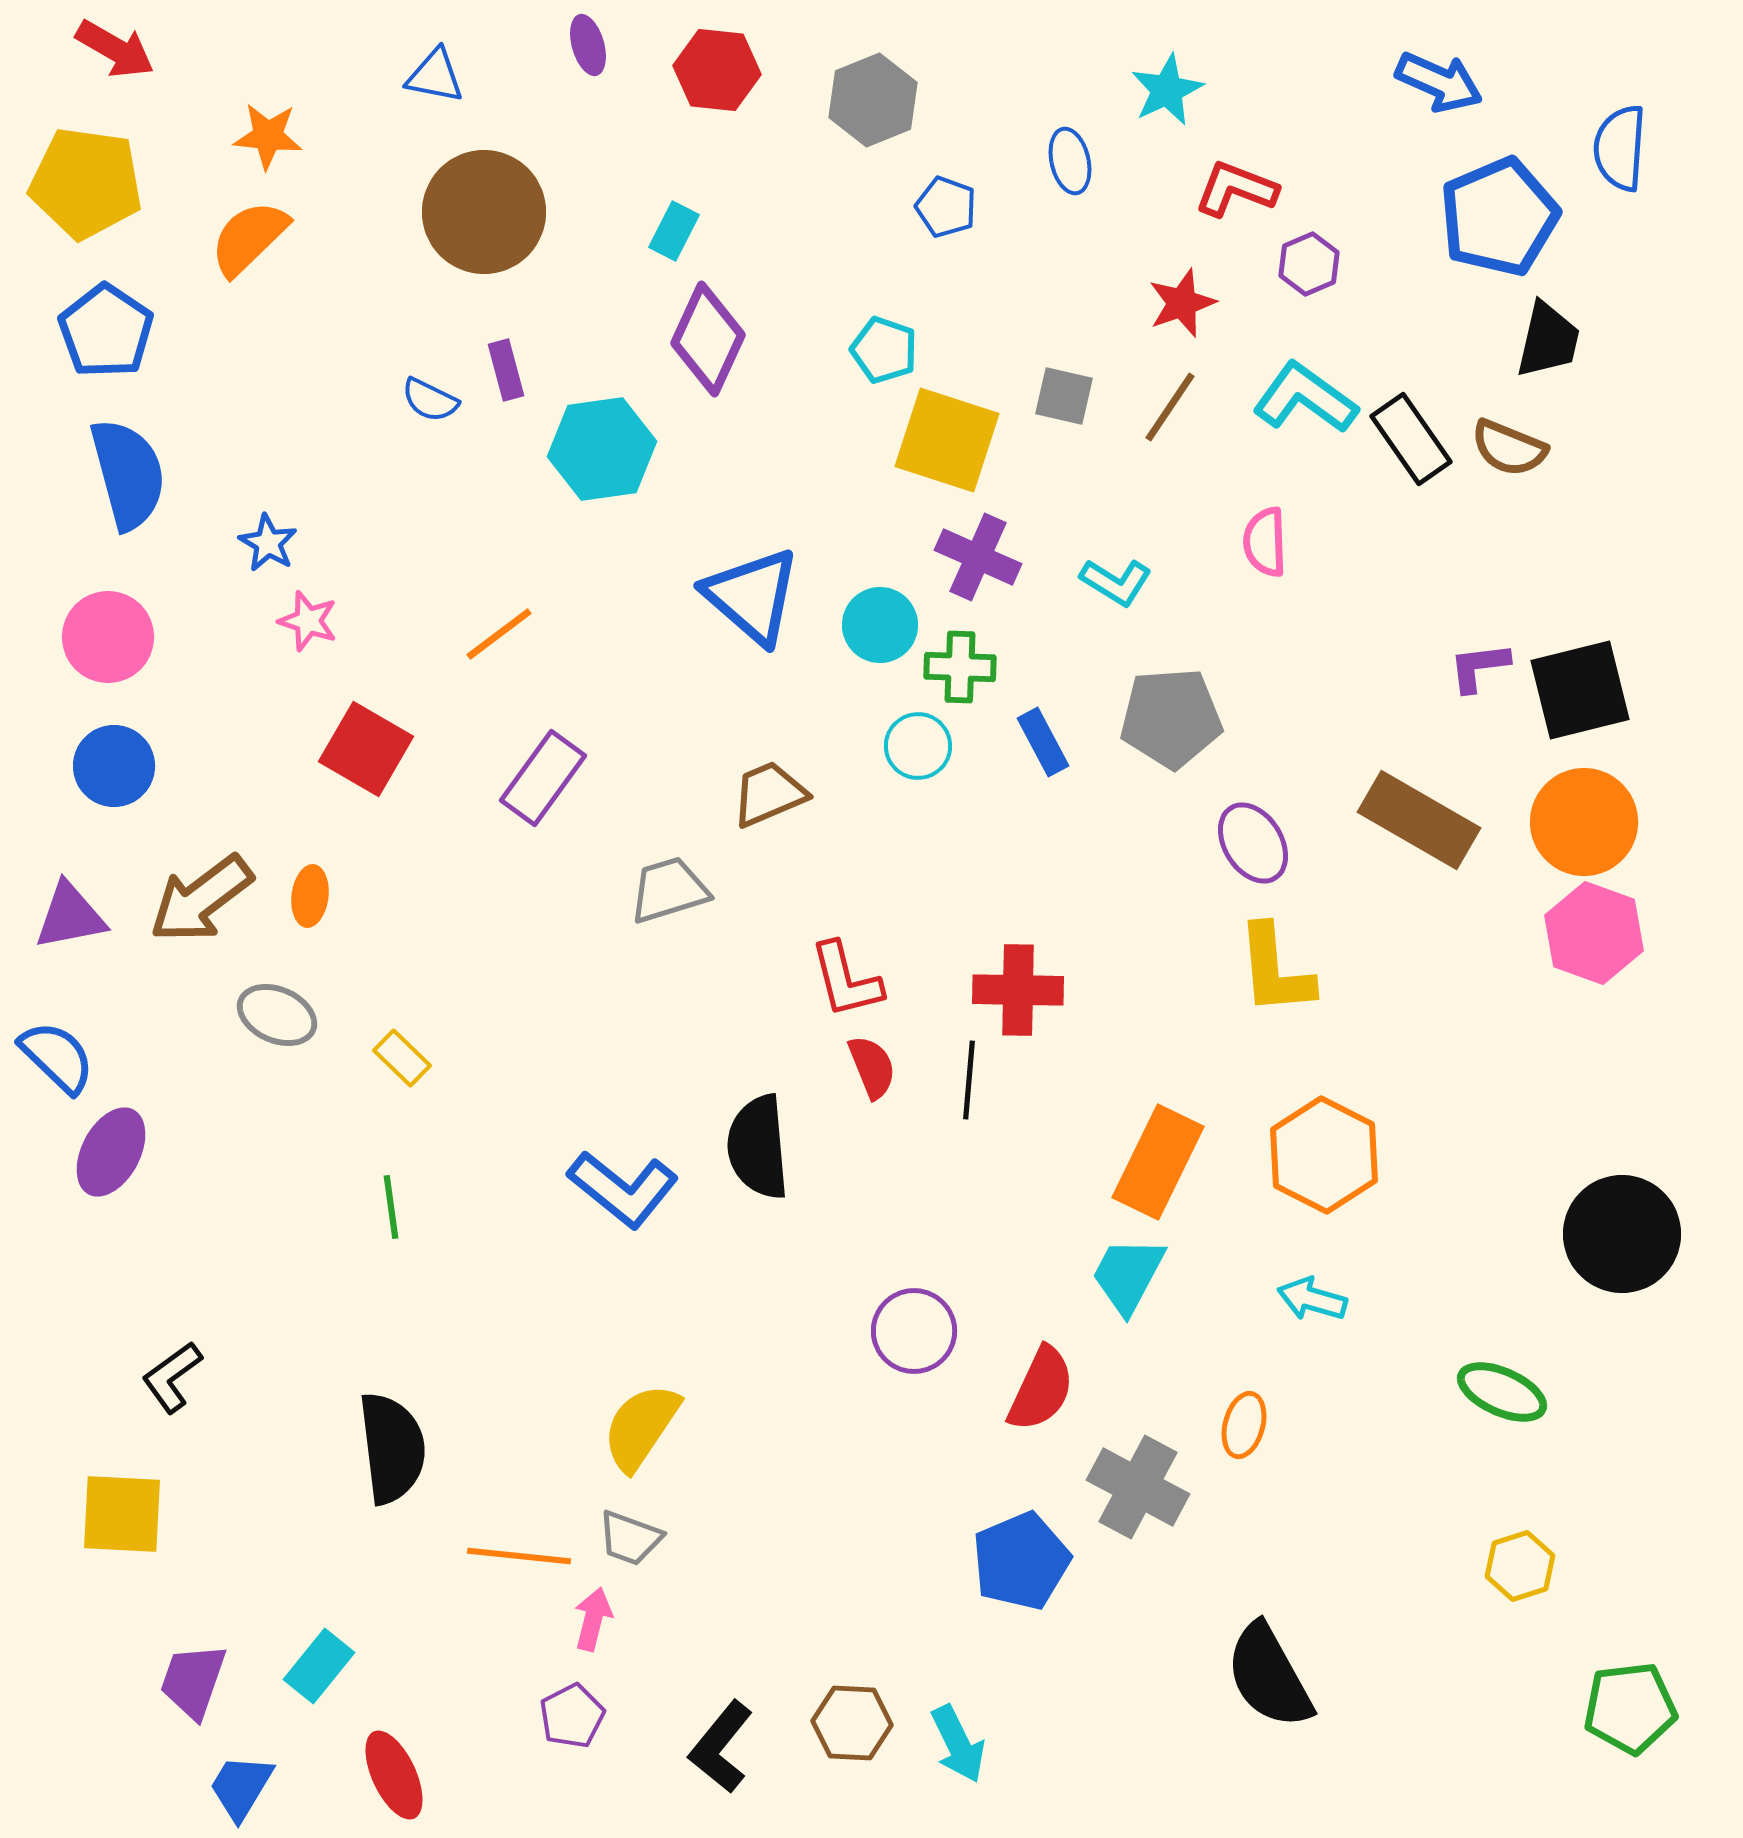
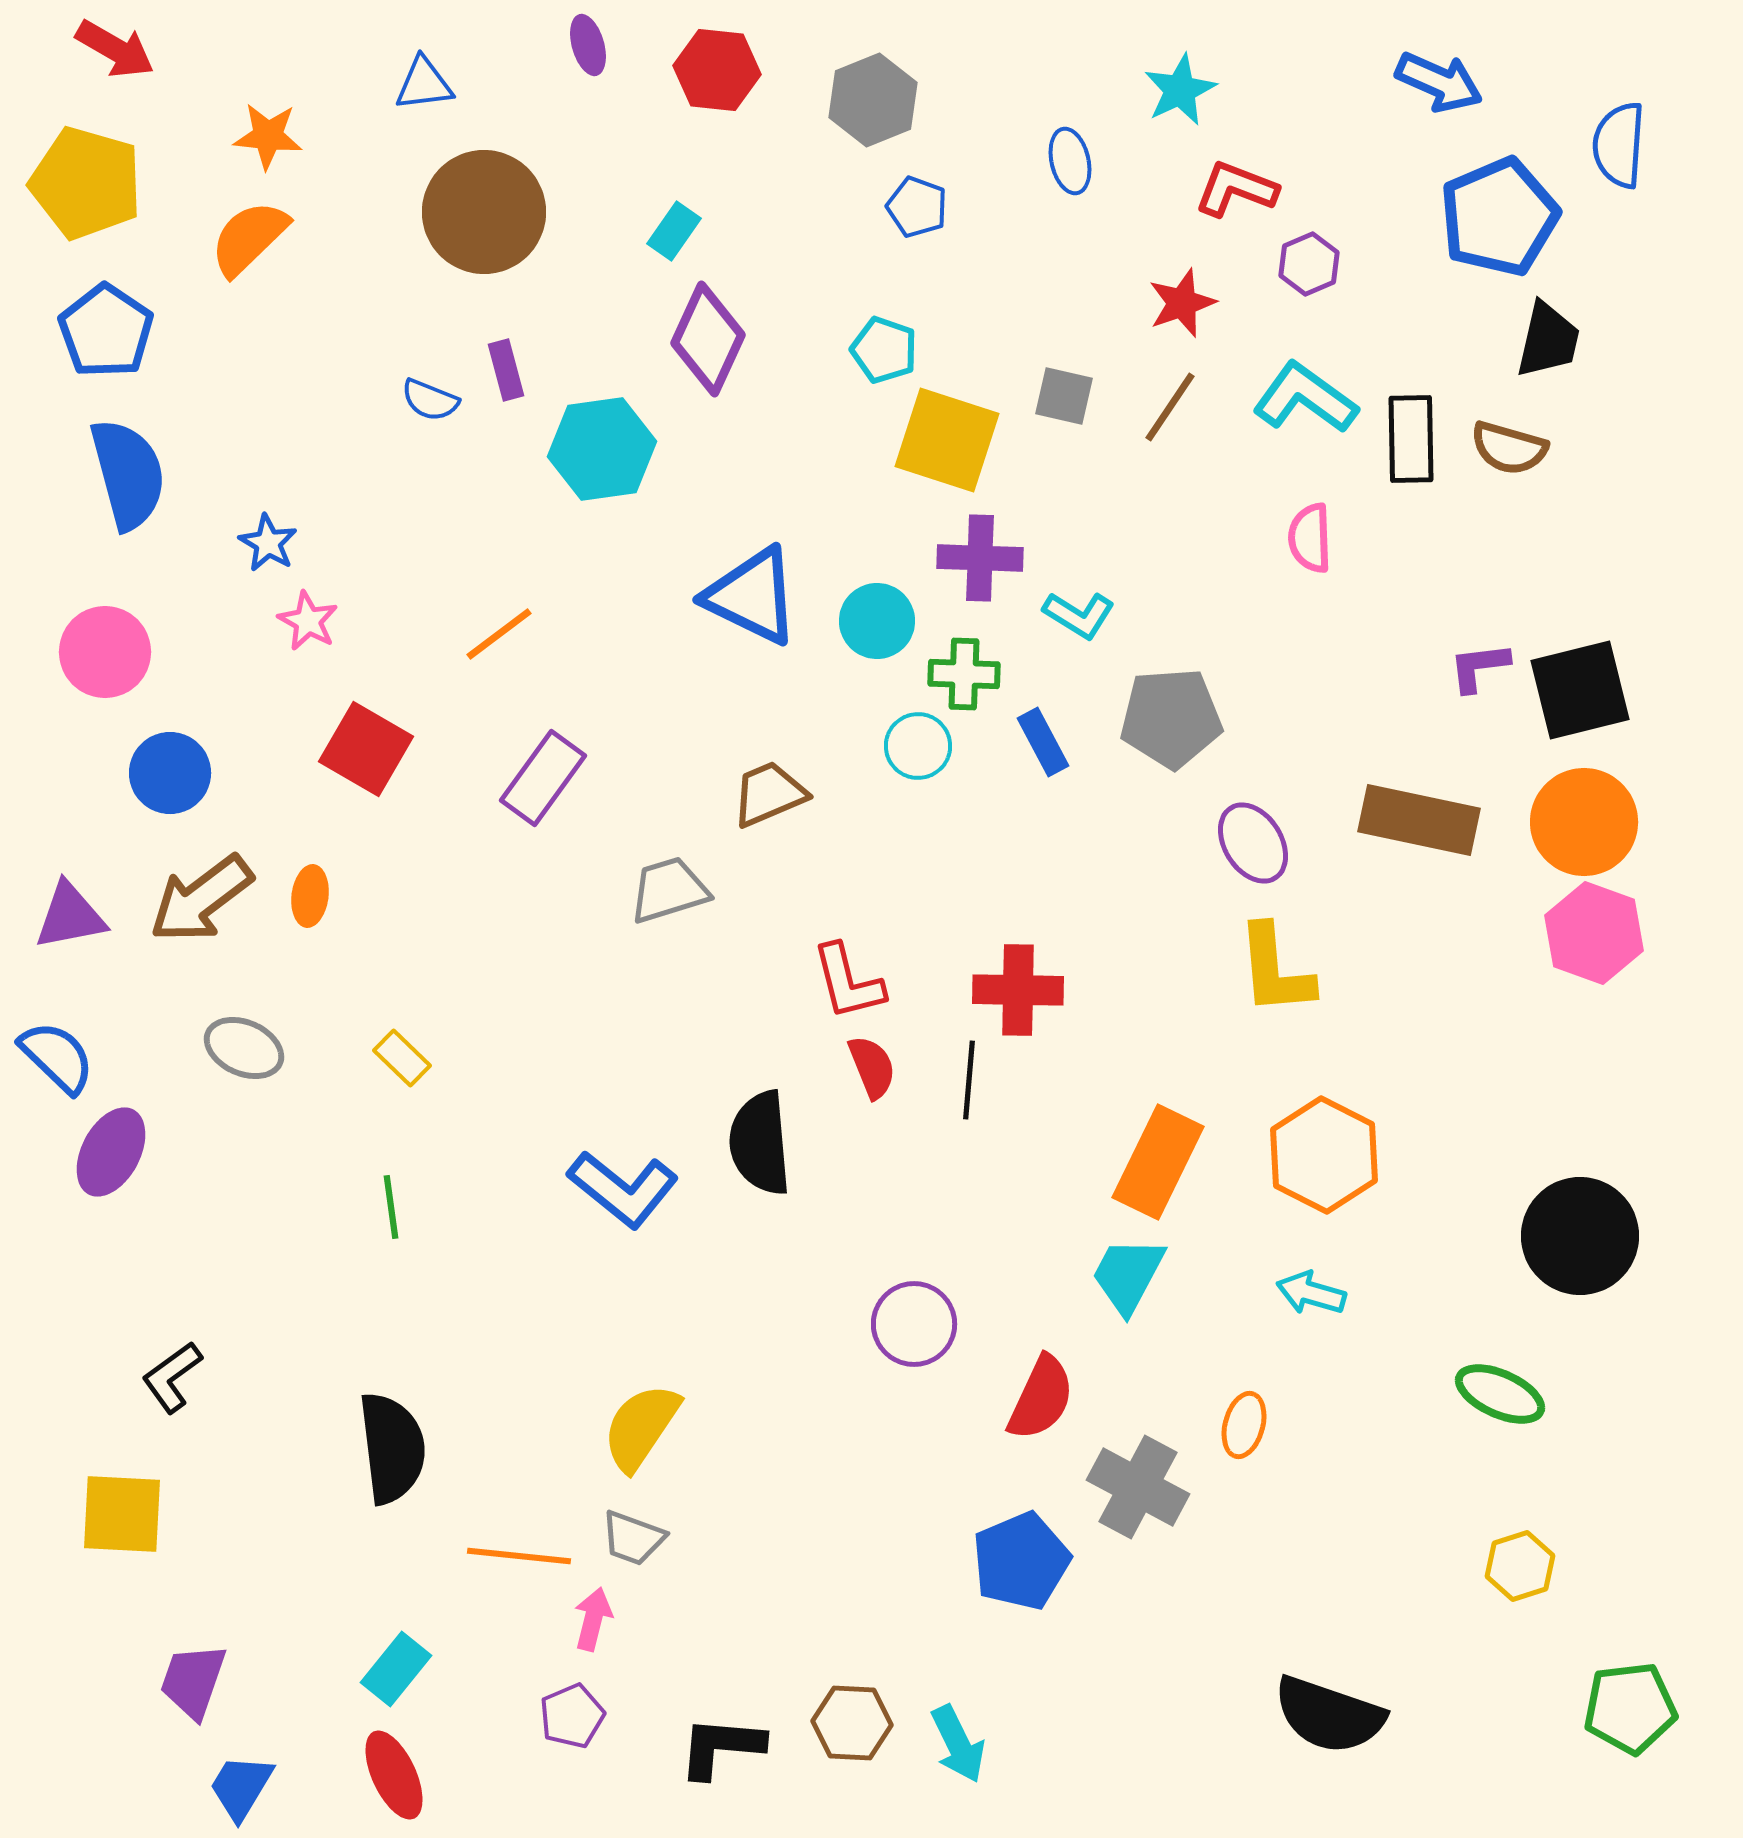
blue triangle at (435, 76): moved 11 px left, 8 px down; rotated 18 degrees counterclockwise
cyan star at (1167, 90): moved 13 px right
blue semicircle at (1620, 148): moved 1 px left, 3 px up
yellow pentagon at (86, 183): rotated 8 degrees clockwise
blue pentagon at (946, 207): moved 29 px left
cyan rectangle at (674, 231): rotated 8 degrees clockwise
blue semicircle at (430, 400): rotated 4 degrees counterclockwise
black rectangle at (1411, 439): rotated 34 degrees clockwise
brown semicircle at (1509, 448): rotated 6 degrees counterclockwise
pink semicircle at (1265, 542): moved 45 px right, 4 px up
purple cross at (978, 557): moved 2 px right, 1 px down; rotated 22 degrees counterclockwise
cyan L-shape at (1116, 582): moved 37 px left, 33 px down
blue triangle at (752, 596): rotated 15 degrees counterclockwise
pink star at (308, 621): rotated 10 degrees clockwise
cyan circle at (880, 625): moved 3 px left, 4 px up
pink circle at (108, 637): moved 3 px left, 15 px down
green cross at (960, 667): moved 4 px right, 7 px down
blue circle at (114, 766): moved 56 px right, 7 px down
brown rectangle at (1419, 820): rotated 18 degrees counterclockwise
red L-shape at (846, 980): moved 2 px right, 2 px down
gray ellipse at (277, 1015): moved 33 px left, 33 px down
black semicircle at (758, 1147): moved 2 px right, 4 px up
black circle at (1622, 1234): moved 42 px left, 2 px down
cyan arrow at (1312, 1299): moved 1 px left, 6 px up
purple circle at (914, 1331): moved 7 px up
red semicircle at (1041, 1389): moved 9 px down
green ellipse at (1502, 1392): moved 2 px left, 2 px down
gray trapezoid at (630, 1538): moved 3 px right
cyan rectangle at (319, 1666): moved 77 px right, 3 px down
black semicircle at (1269, 1676): moved 60 px right, 39 px down; rotated 42 degrees counterclockwise
purple pentagon at (572, 1716): rotated 4 degrees clockwise
black L-shape at (721, 1747): rotated 56 degrees clockwise
